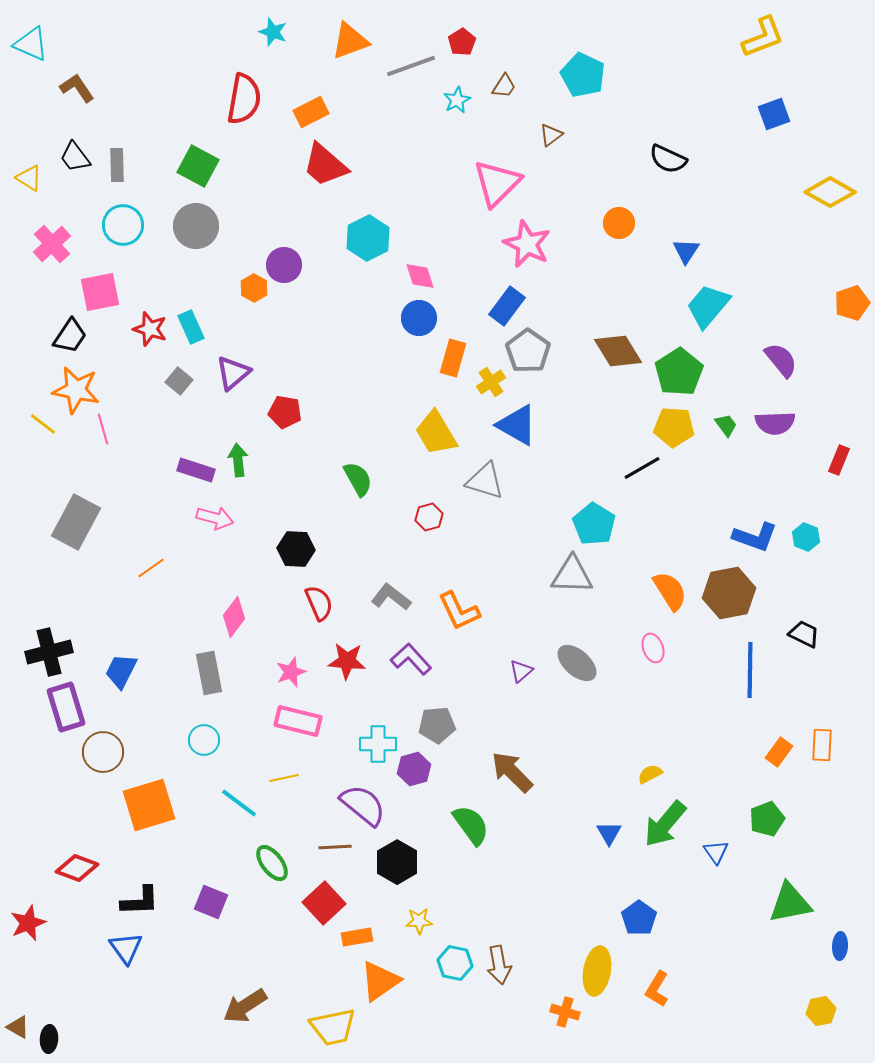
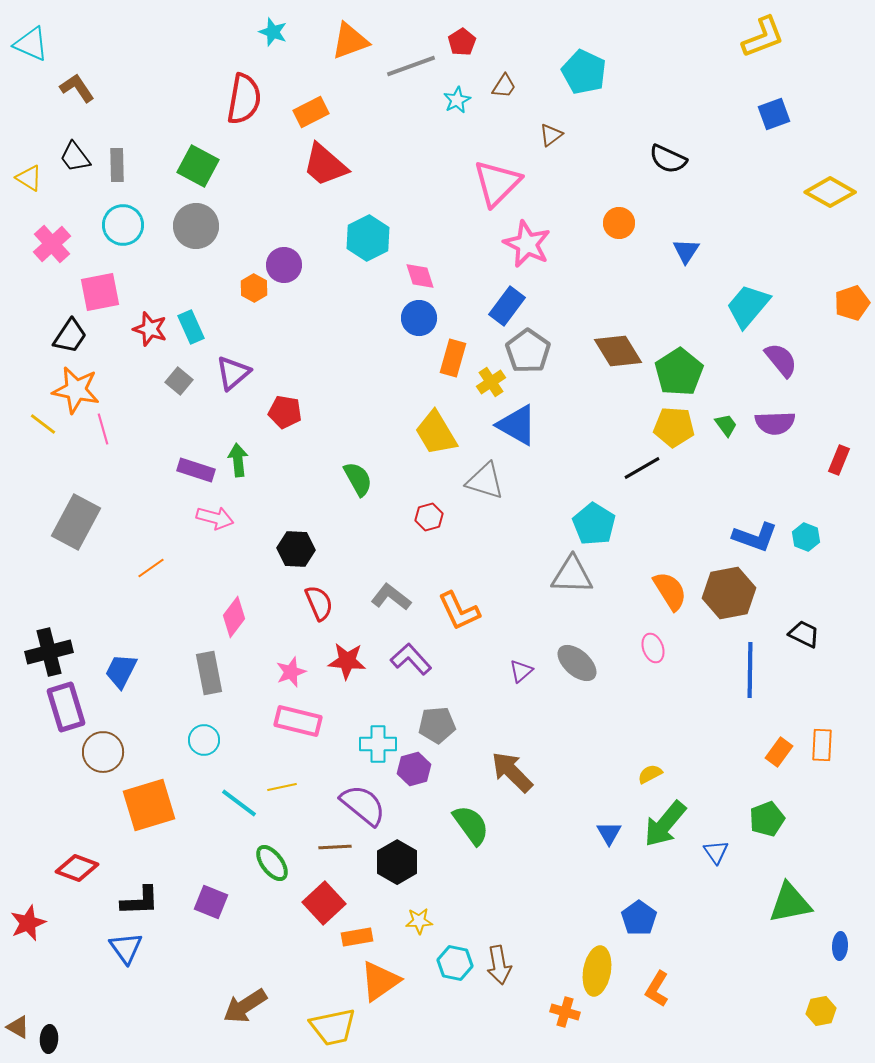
cyan pentagon at (583, 75): moved 1 px right, 3 px up
cyan trapezoid at (708, 306): moved 40 px right
yellow line at (284, 778): moved 2 px left, 9 px down
